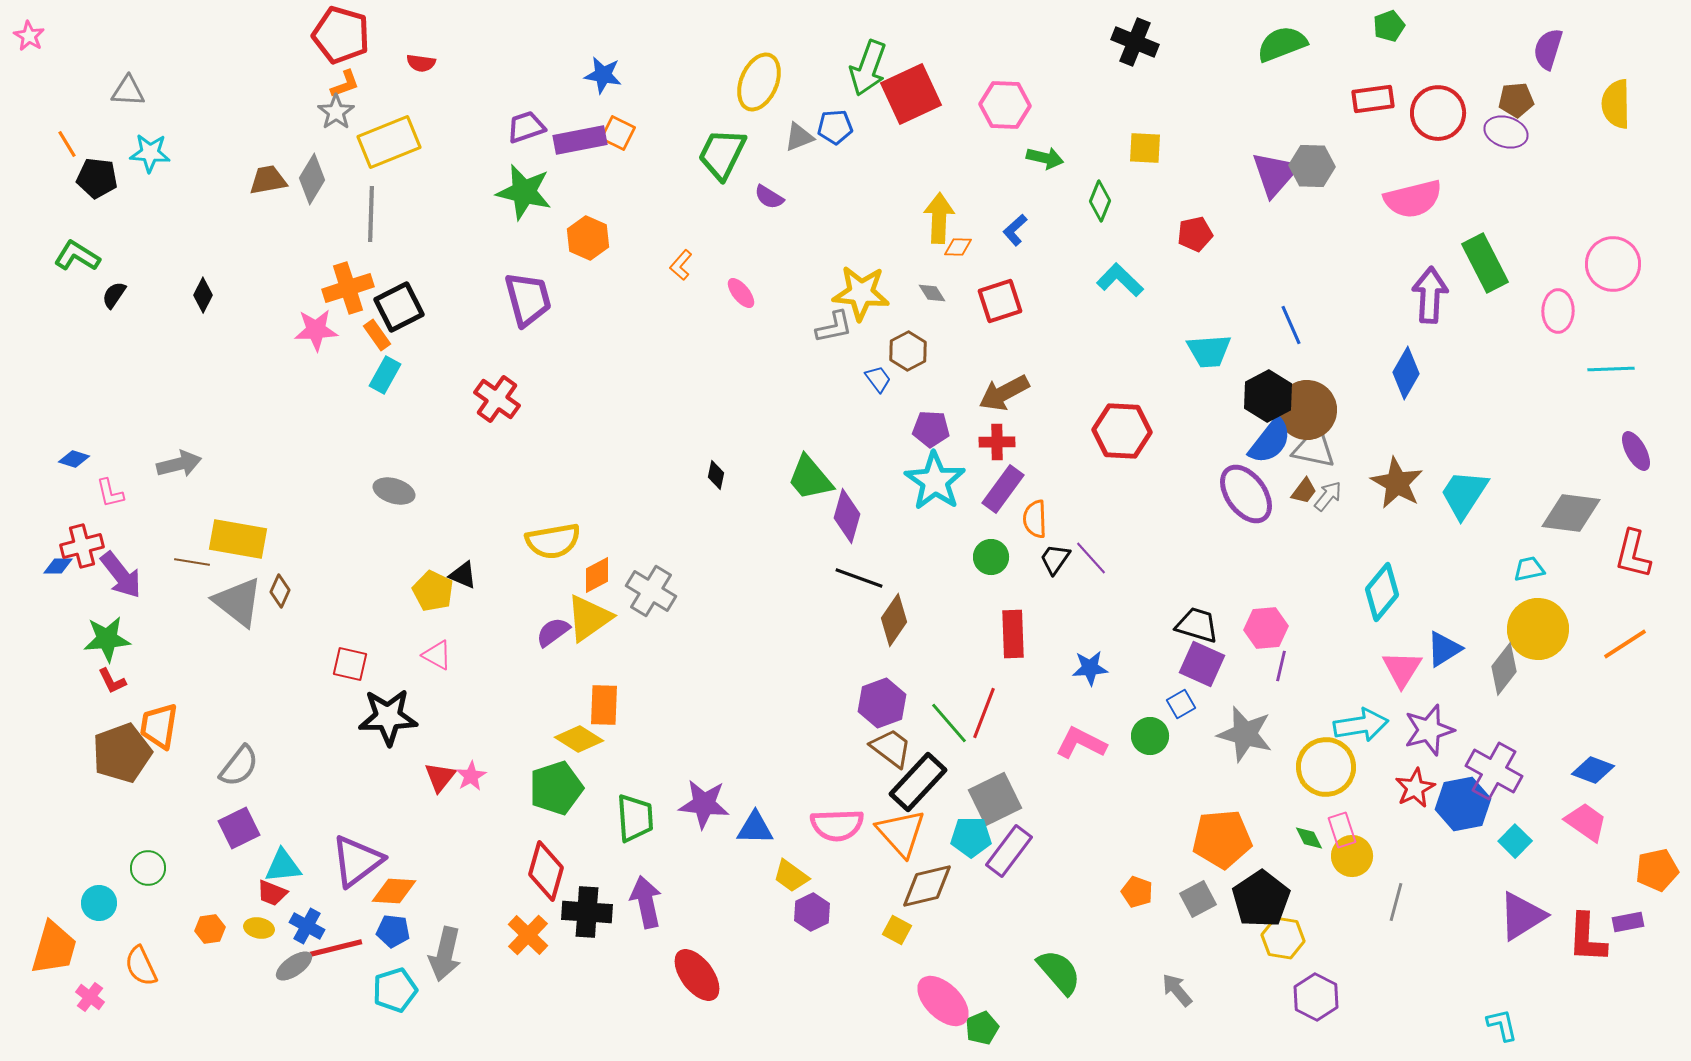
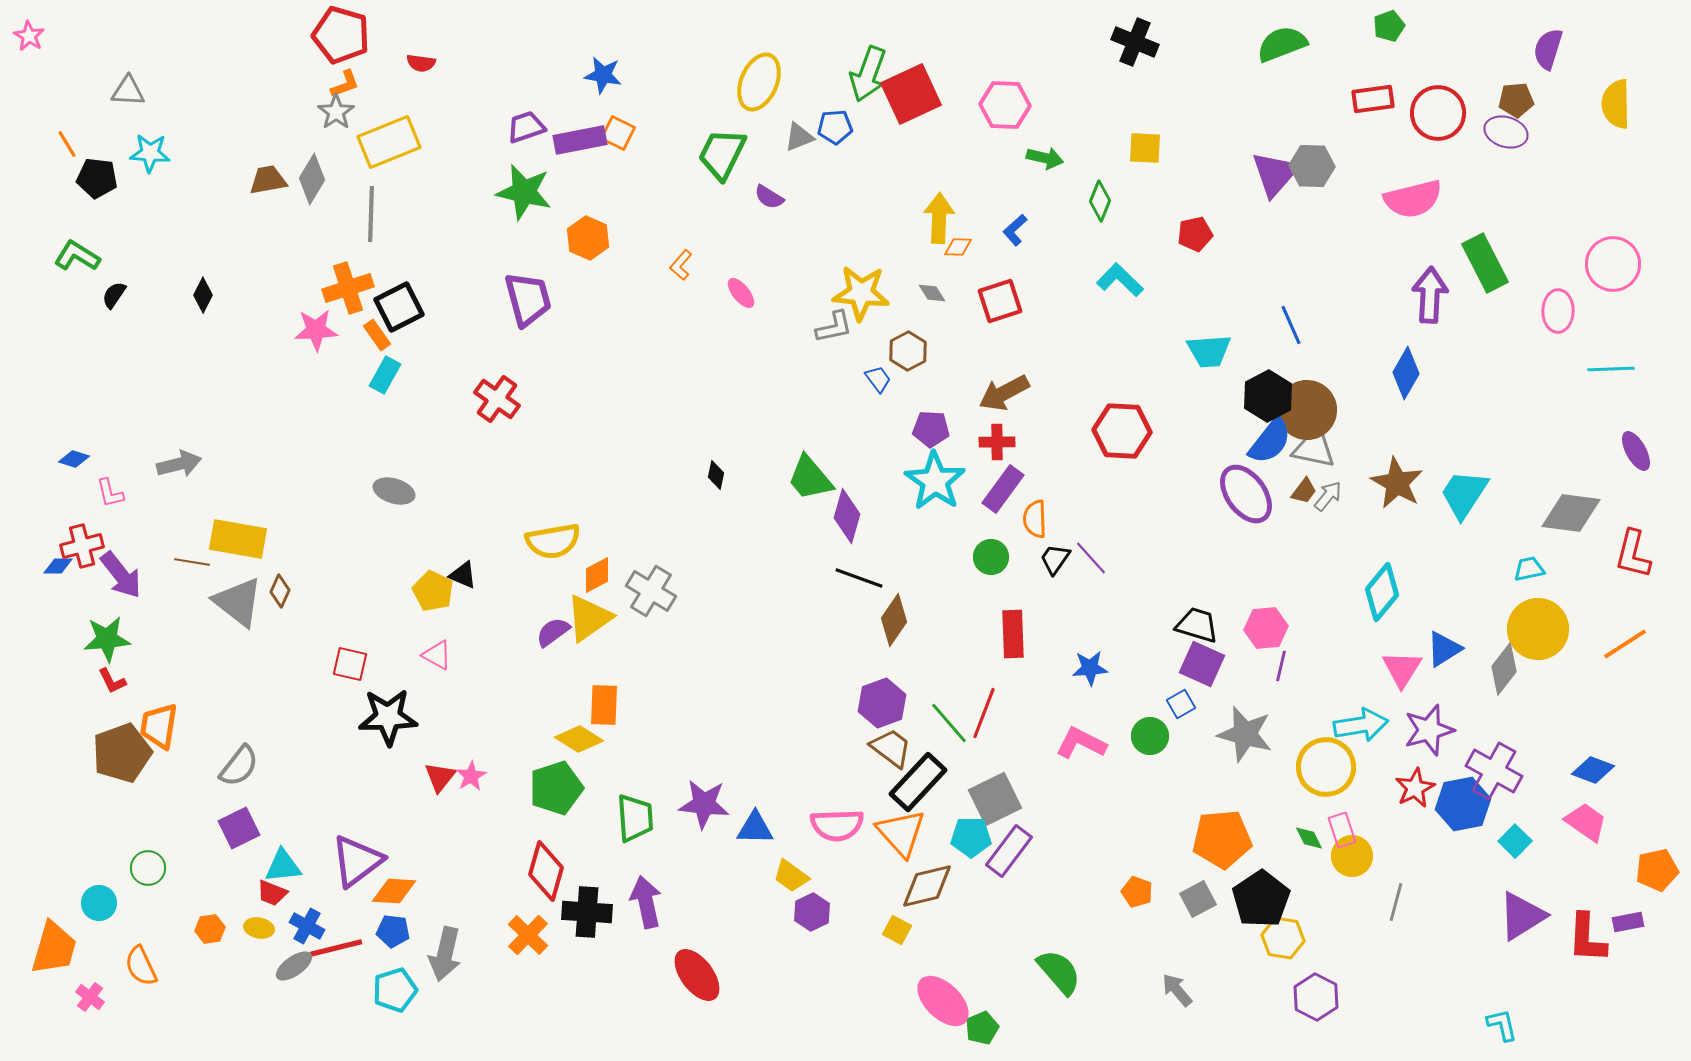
green arrow at (868, 68): moved 6 px down
